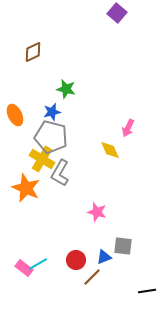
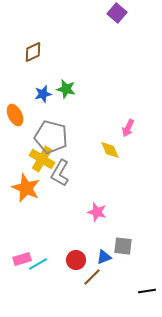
blue star: moved 9 px left, 18 px up
pink rectangle: moved 2 px left, 9 px up; rotated 54 degrees counterclockwise
